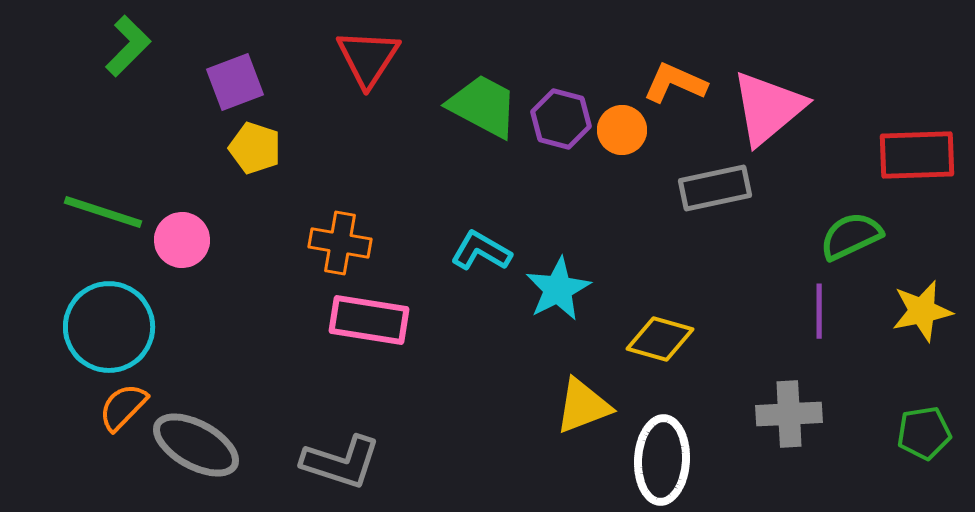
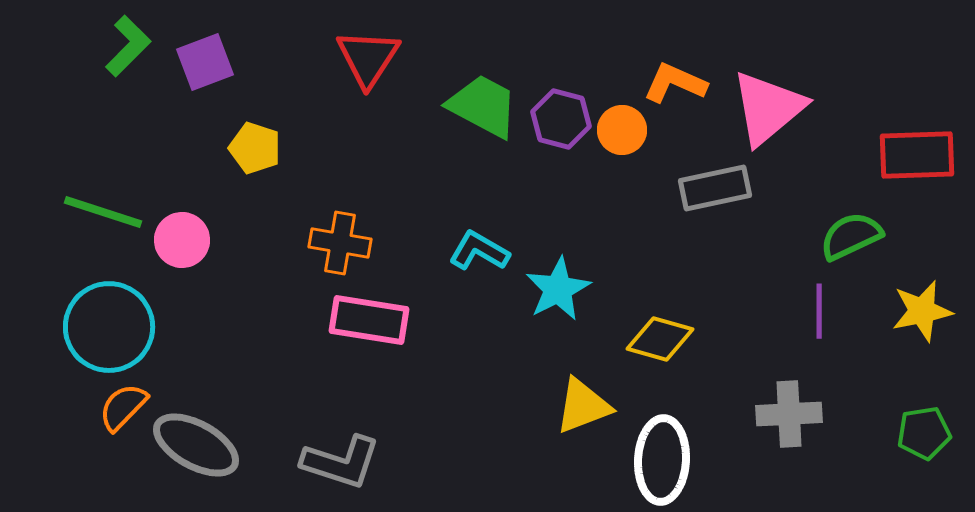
purple square: moved 30 px left, 20 px up
cyan L-shape: moved 2 px left
